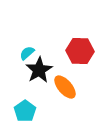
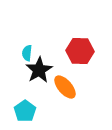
cyan semicircle: rotated 42 degrees counterclockwise
